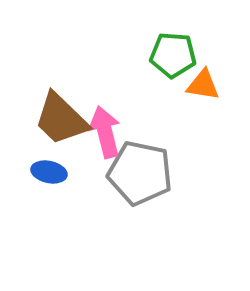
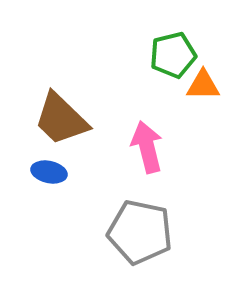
green pentagon: rotated 18 degrees counterclockwise
orange triangle: rotated 9 degrees counterclockwise
pink arrow: moved 42 px right, 15 px down
gray pentagon: moved 59 px down
